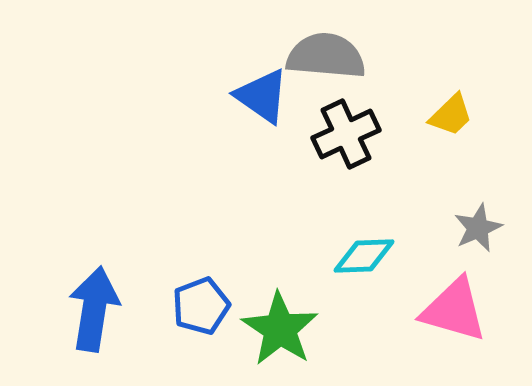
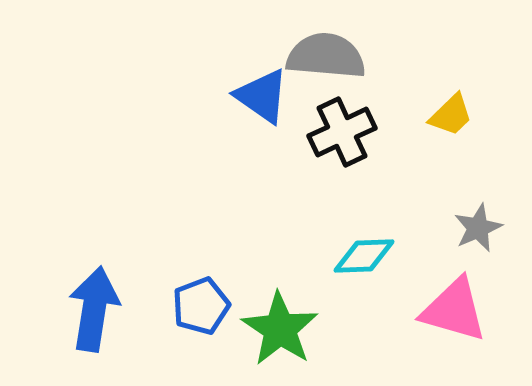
black cross: moved 4 px left, 2 px up
